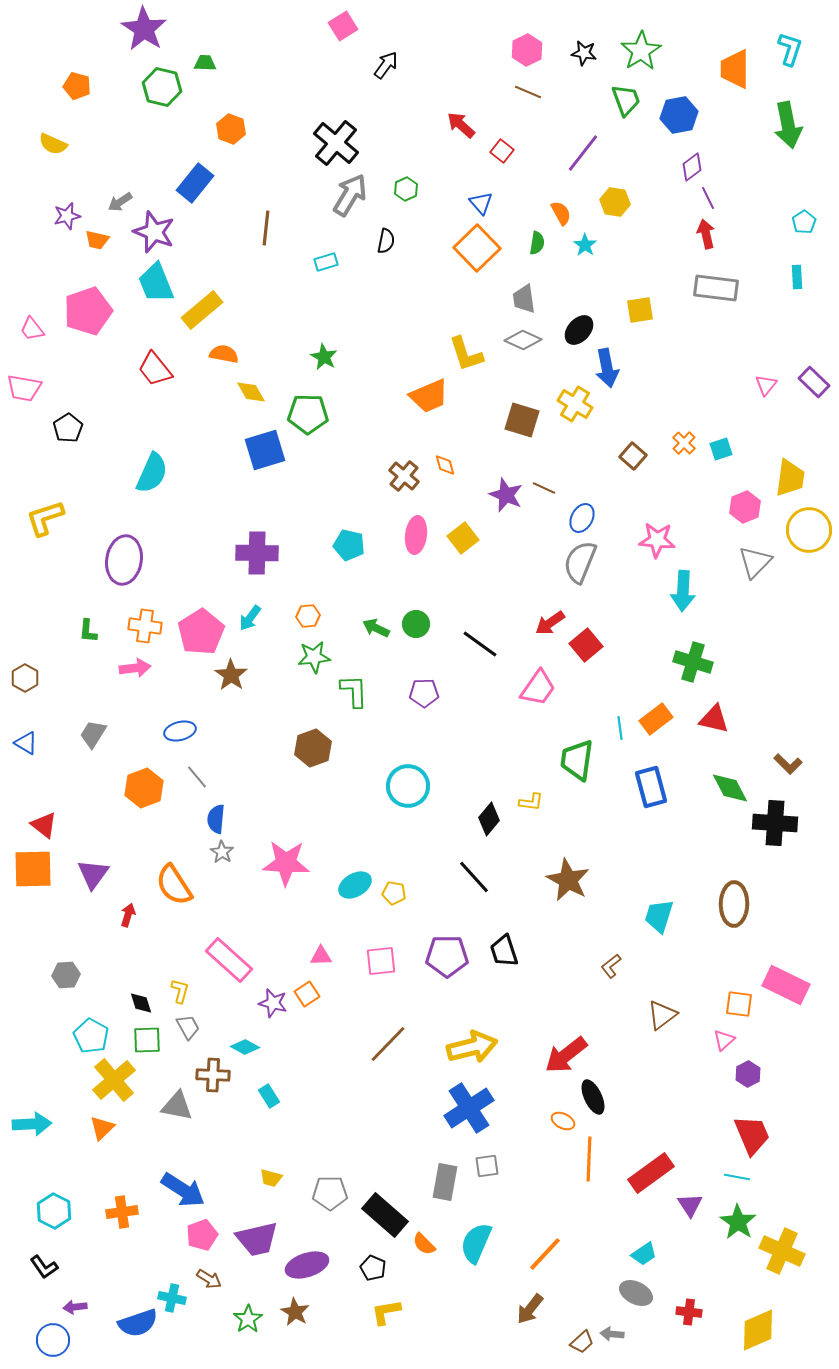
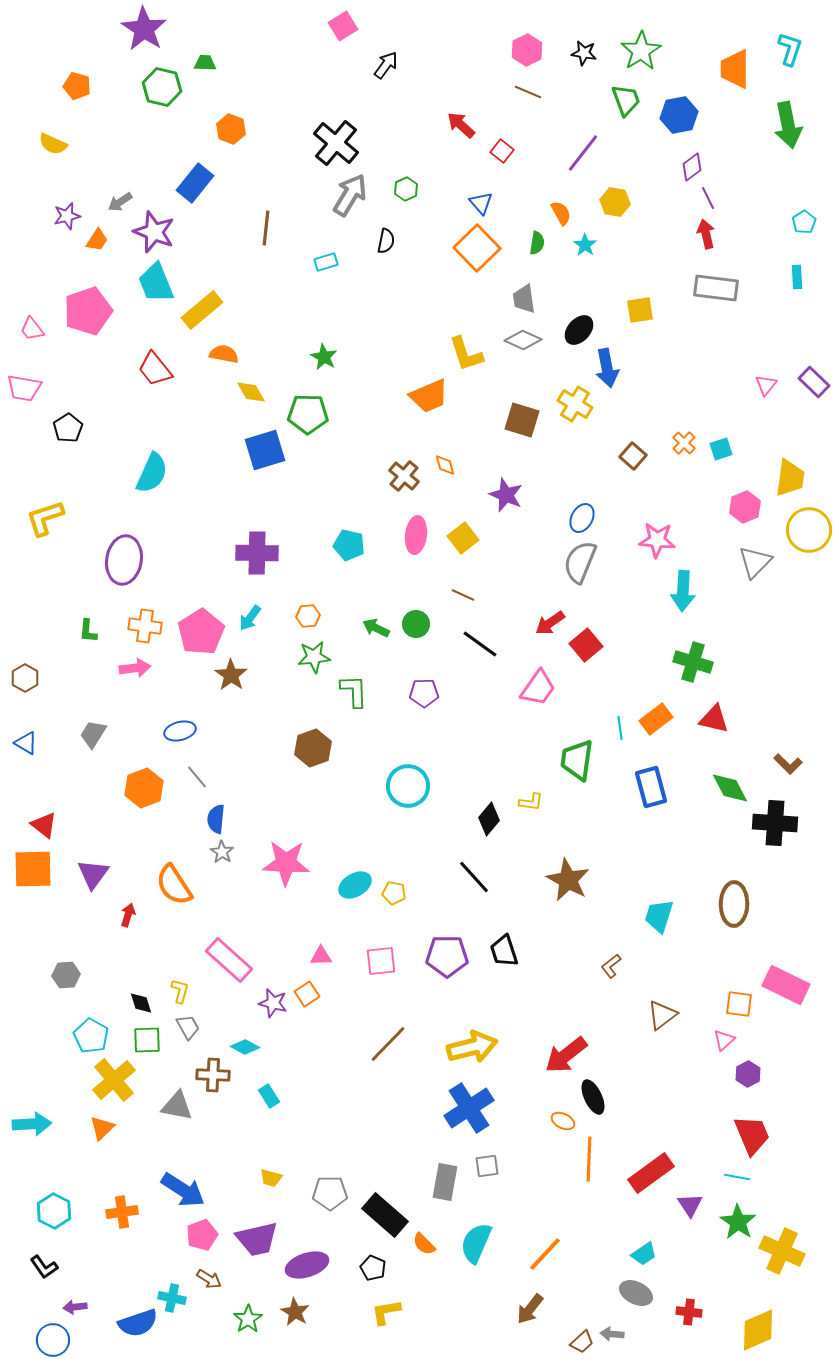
orange trapezoid at (97, 240): rotated 70 degrees counterclockwise
brown line at (544, 488): moved 81 px left, 107 px down
